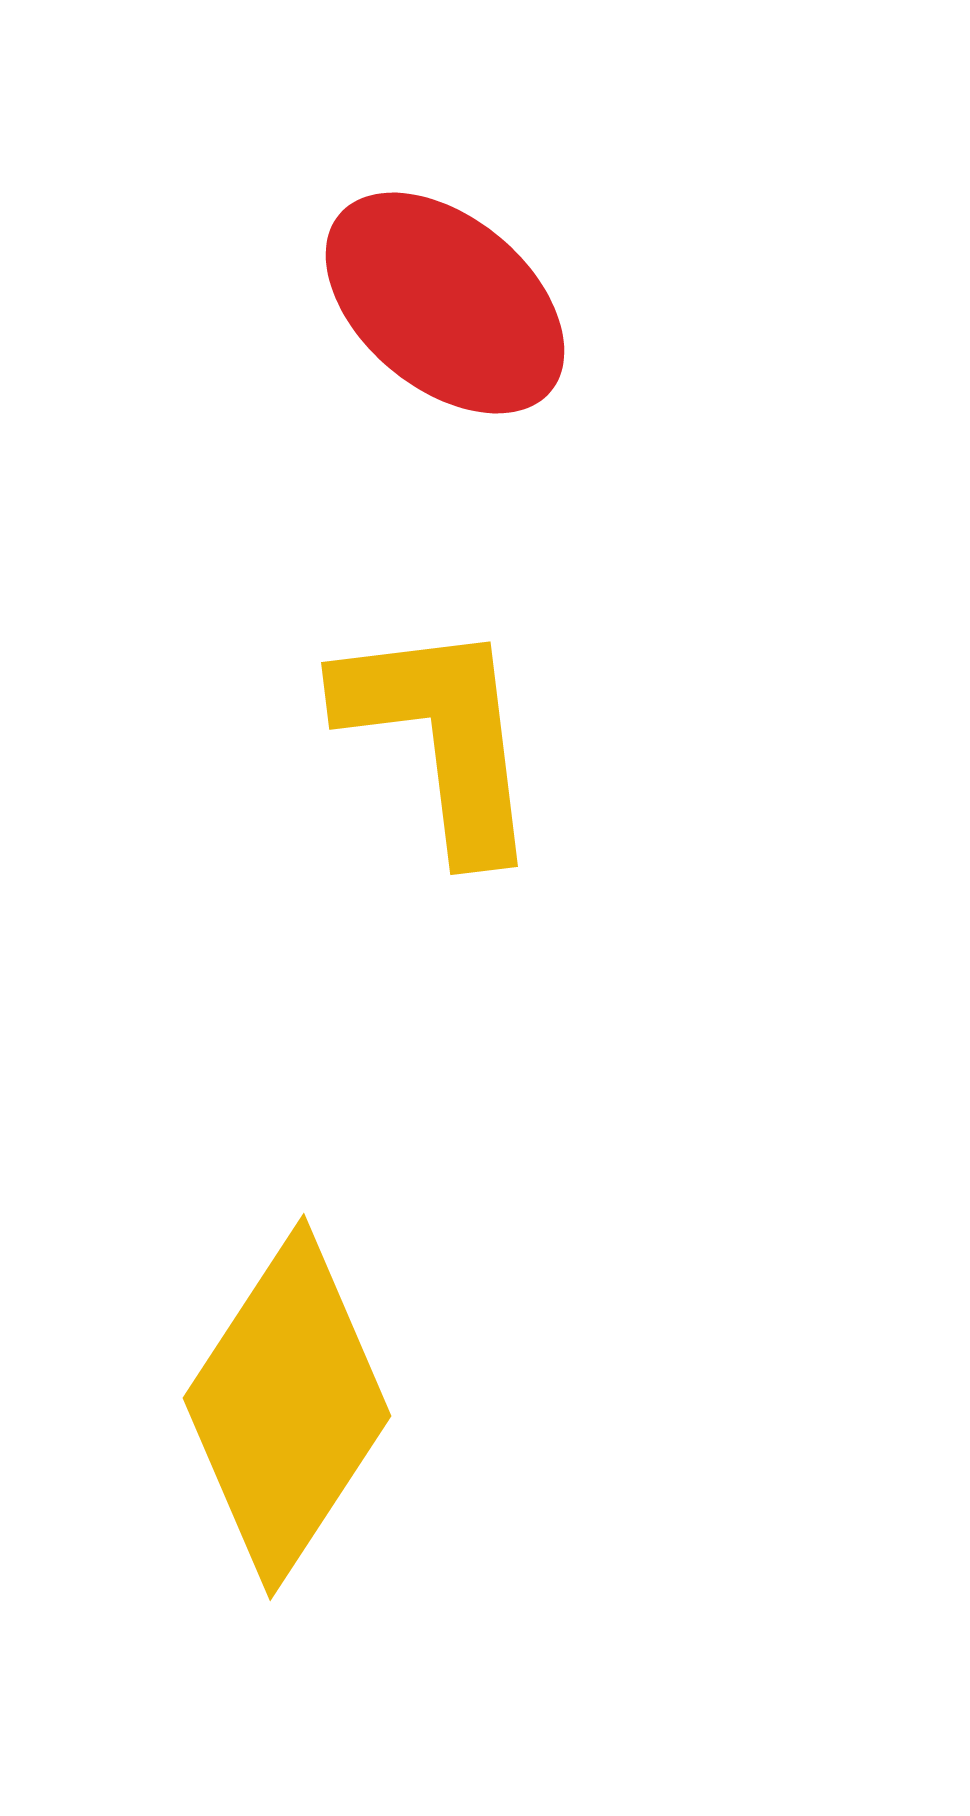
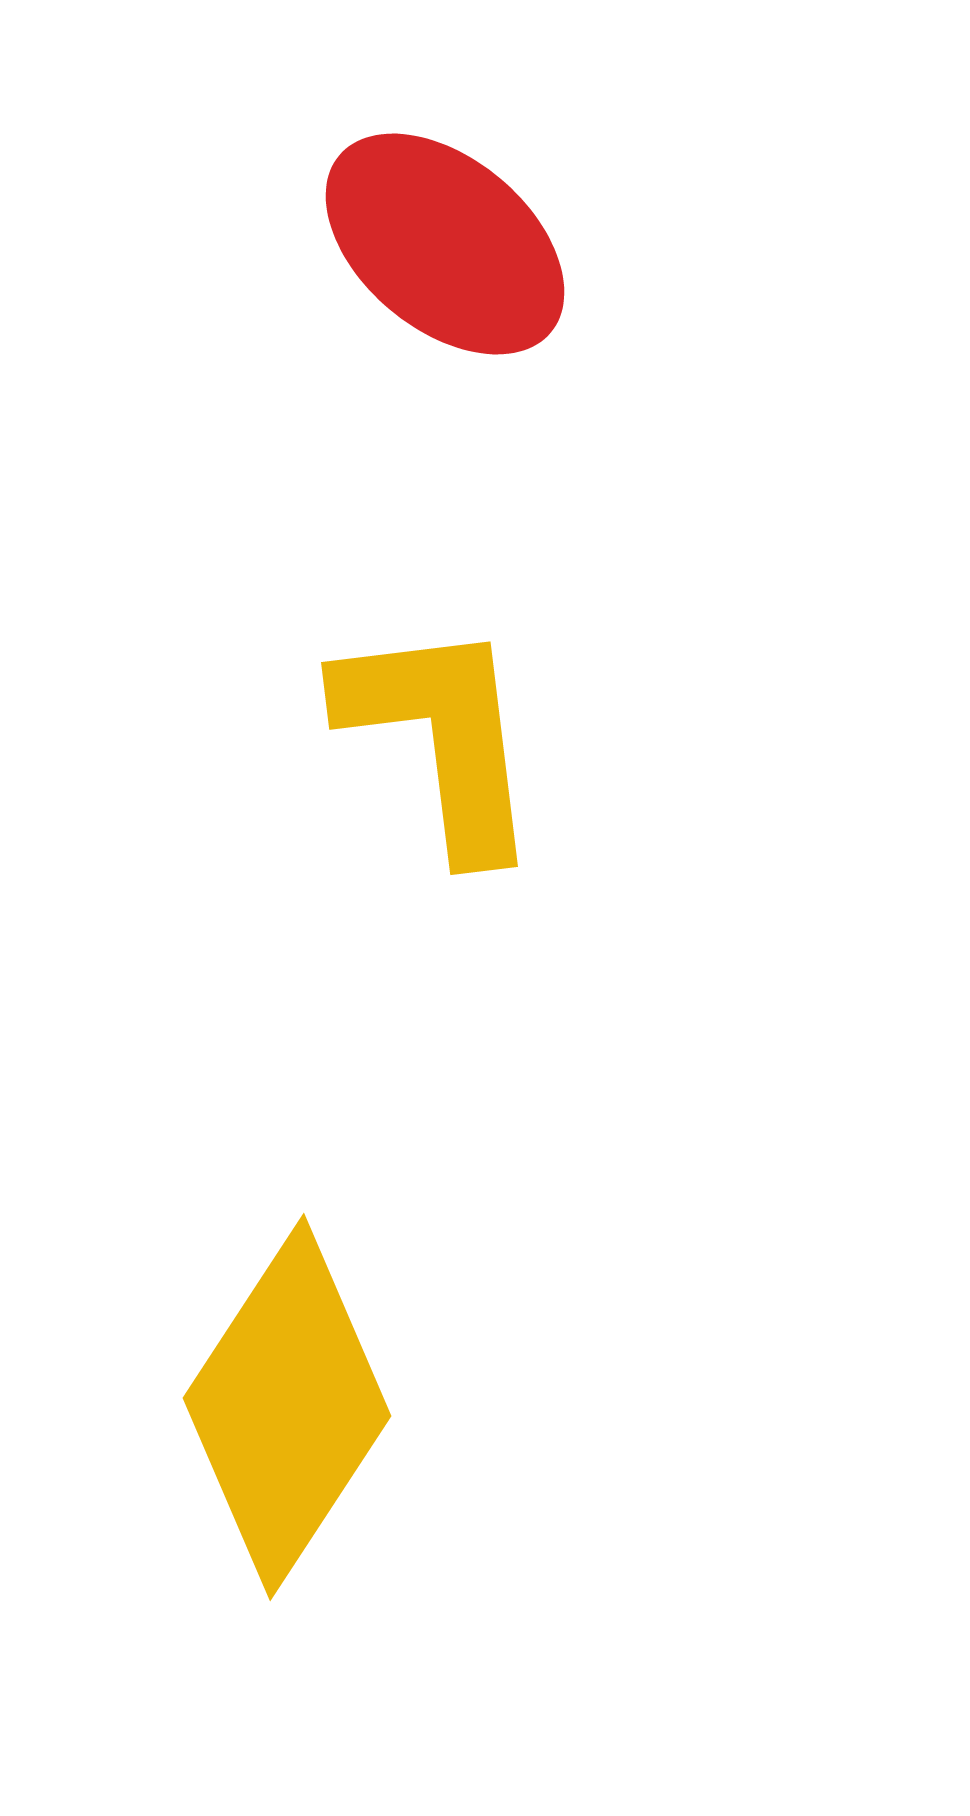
red ellipse: moved 59 px up
